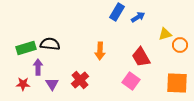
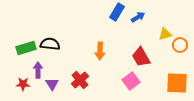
purple arrow: moved 3 px down
pink square: rotated 18 degrees clockwise
